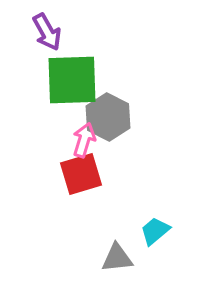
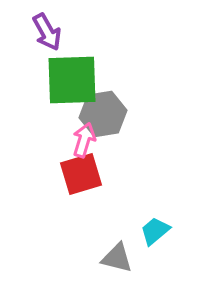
gray hexagon: moved 5 px left, 3 px up; rotated 24 degrees clockwise
gray triangle: rotated 20 degrees clockwise
